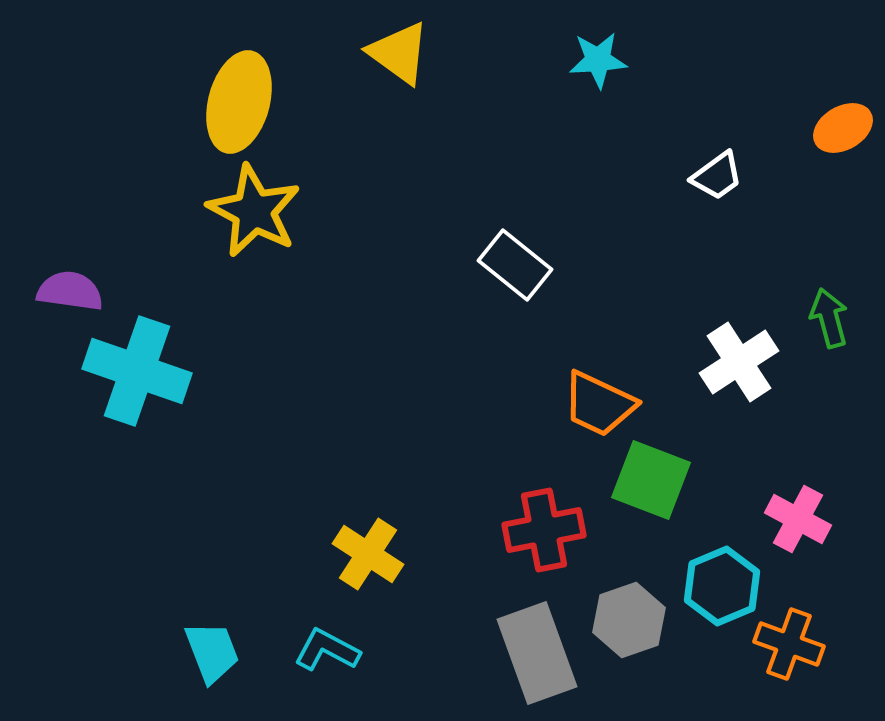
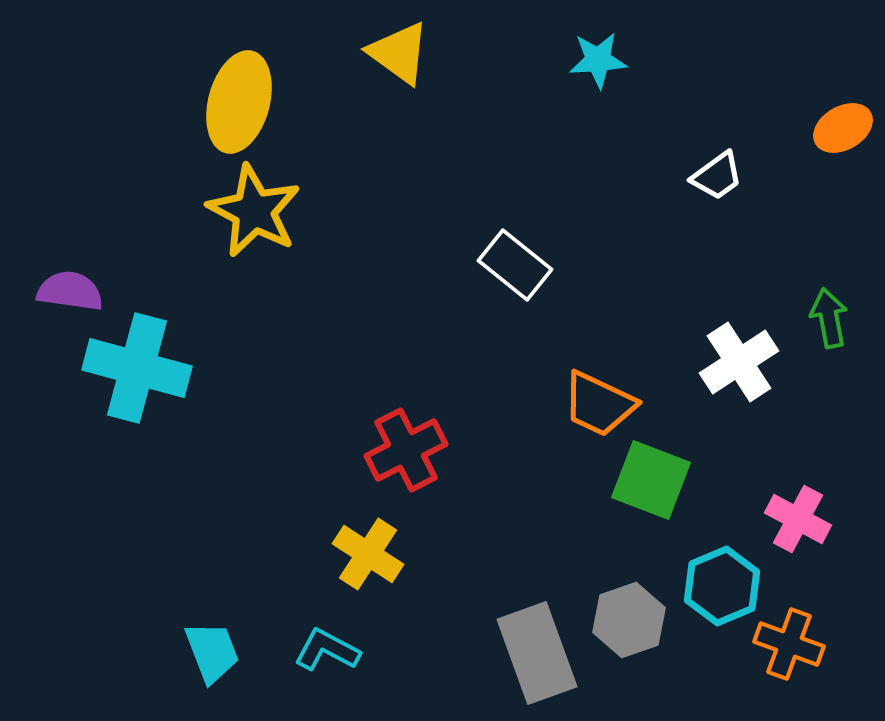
green arrow: rotated 4 degrees clockwise
cyan cross: moved 3 px up; rotated 4 degrees counterclockwise
red cross: moved 138 px left, 80 px up; rotated 16 degrees counterclockwise
